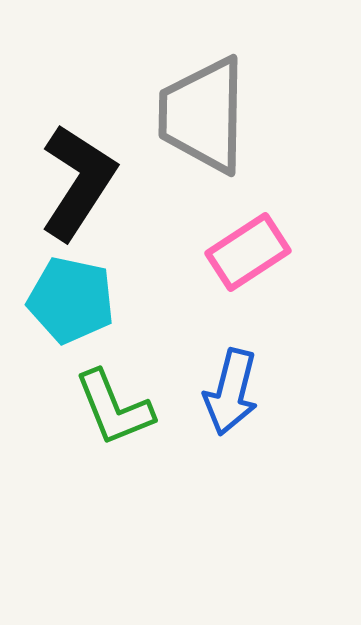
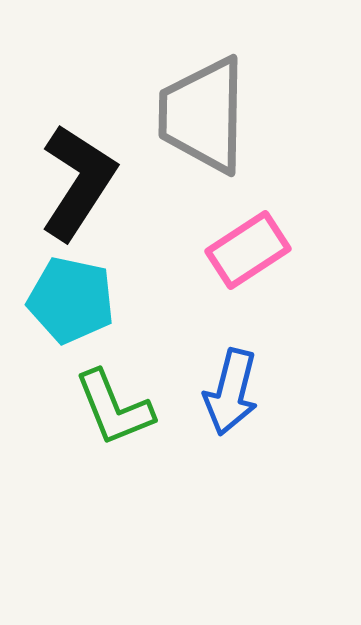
pink rectangle: moved 2 px up
